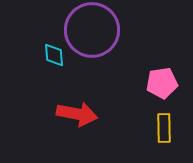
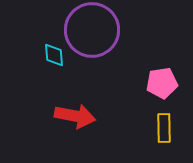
red arrow: moved 2 px left, 2 px down
